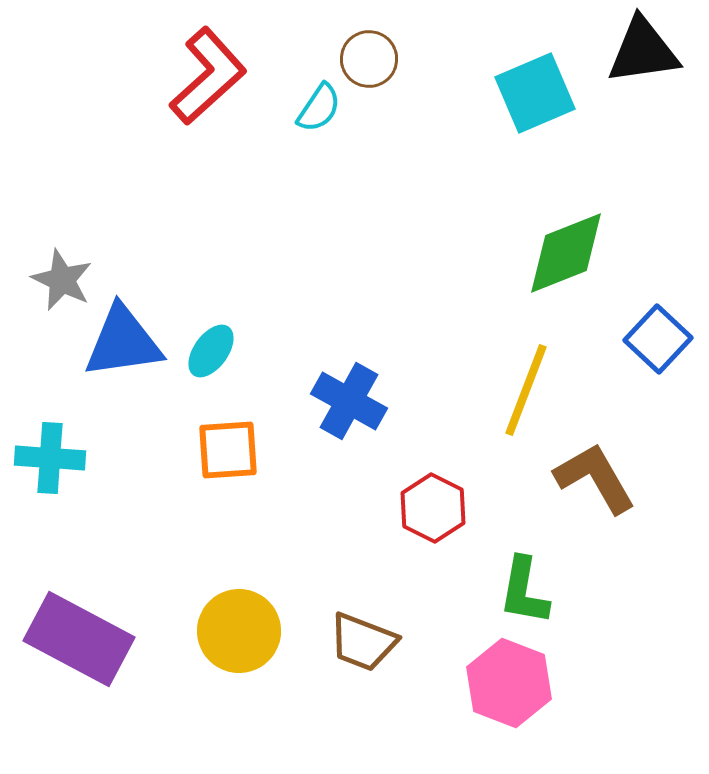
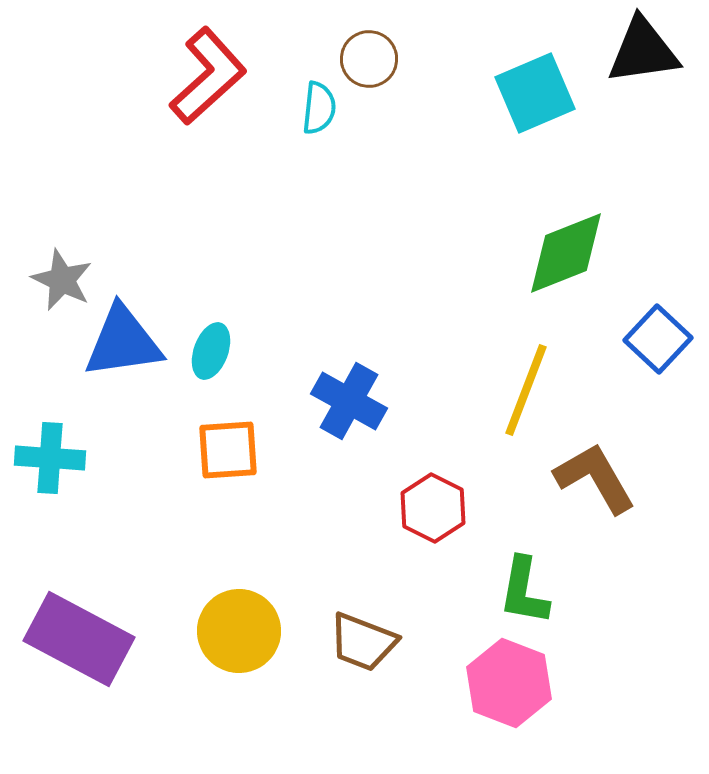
cyan semicircle: rotated 28 degrees counterclockwise
cyan ellipse: rotated 16 degrees counterclockwise
